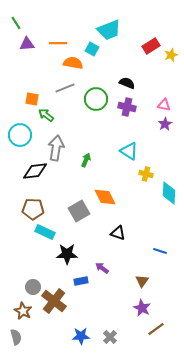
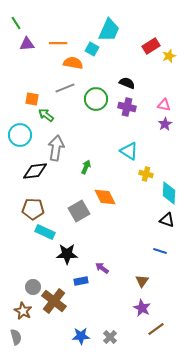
cyan trapezoid at (109, 30): rotated 45 degrees counterclockwise
yellow star at (171, 55): moved 2 px left, 1 px down
green arrow at (86, 160): moved 7 px down
black triangle at (118, 233): moved 49 px right, 13 px up
